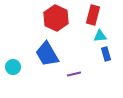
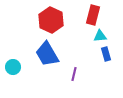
red hexagon: moved 5 px left, 2 px down
purple line: rotated 64 degrees counterclockwise
